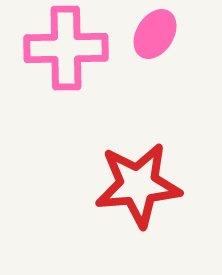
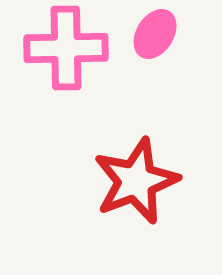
red star: moved 2 px left, 4 px up; rotated 16 degrees counterclockwise
